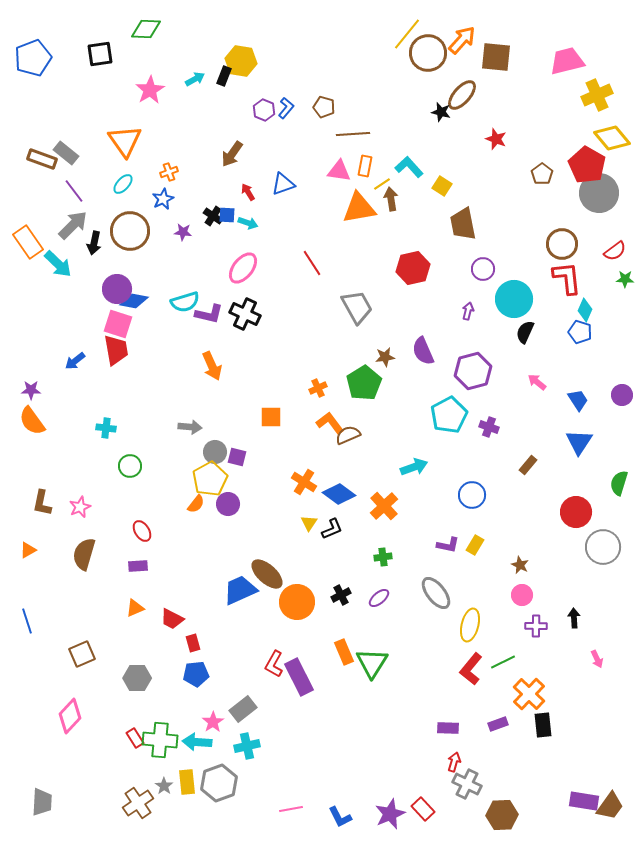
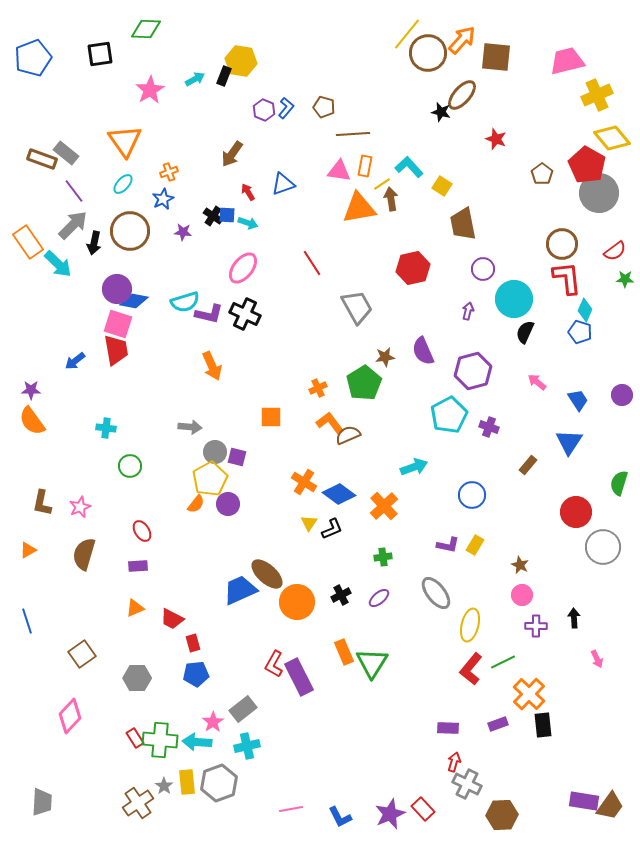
blue triangle at (579, 442): moved 10 px left
brown square at (82, 654): rotated 12 degrees counterclockwise
